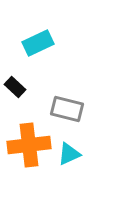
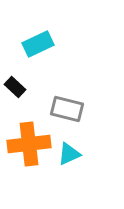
cyan rectangle: moved 1 px down
orange cross: moved 1 px up
